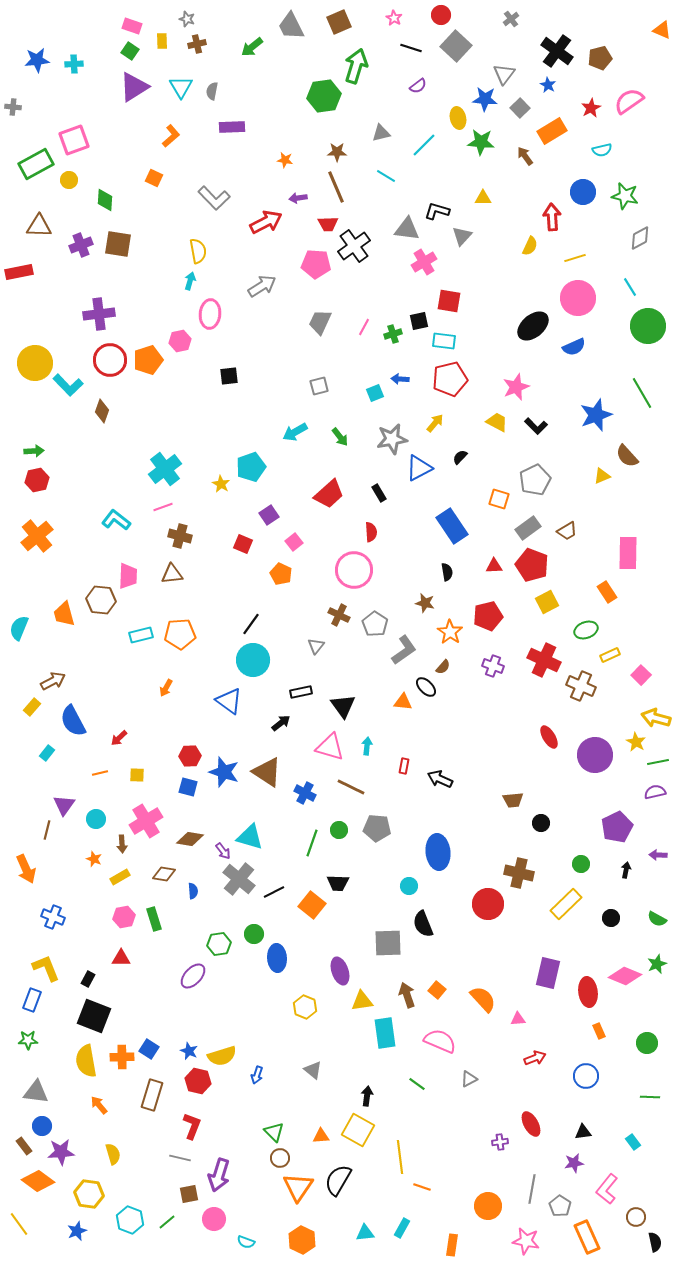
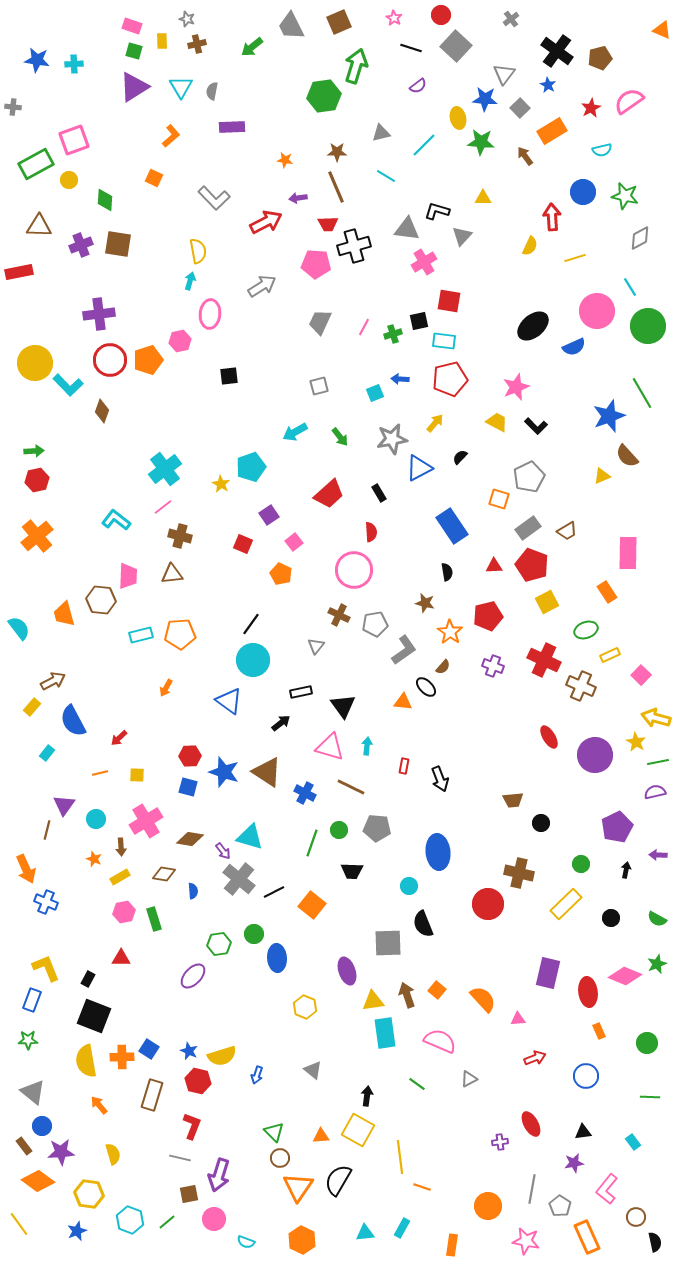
green square at (130, 51): moved 4 px right; rotated 18 degrees counterclockwise
blue star at (37, 60): rotated 15 degrees clockwise
black cross at (354, 246): rotated 20 degrees clockwise
pink circle at (578, 298): moved 19 px right, 13 px down
blue star at (596, 415): moved 13 px right, 1 px down
gray pentagon at (535, 480): moved 6 px left, 3 px up
pink line at (163, 507): rotated 18 degrees counterclockwise
gray pentagon at (375, 624): rotated 30 degrees clockwise
cyan semicircle at (19, 628): rotated 120 degrees clockwise
black arrow at (440, 779): rotated 135 degrees counterclockwise
brown arrow at (122, 844): moved 1 px left, 3 px down
black trapezoid at (338, 883): moved 14 px right, 12 px up
blue cross at (53, 917): moved 7 px left, 15 px up
pink hexagon at (124, 917): moved 5 px up
purple ellipse at (340, 971): moved 7 px right
yellow triangle at (362, 1001): moved 11 px right
gray triangle at (36, 1092): moved 3 px left; rotated 32 degrees clockwise
